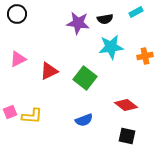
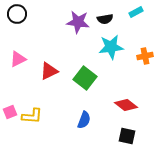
purple star: moved 1 px up
blue semicircle: rotated 48 degrees counterclockwise
